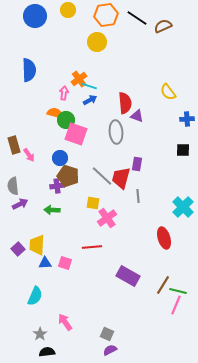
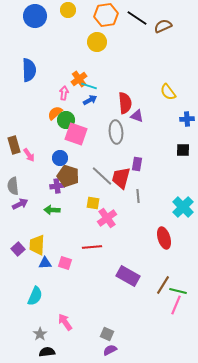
orange semicircle at (55, 113): rotated 56 degrees counterclockwise
